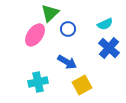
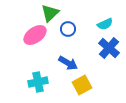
pink ellipse: rotated 20 degrees clockwise
blue arrow: moved 1 px right, 1 px down
